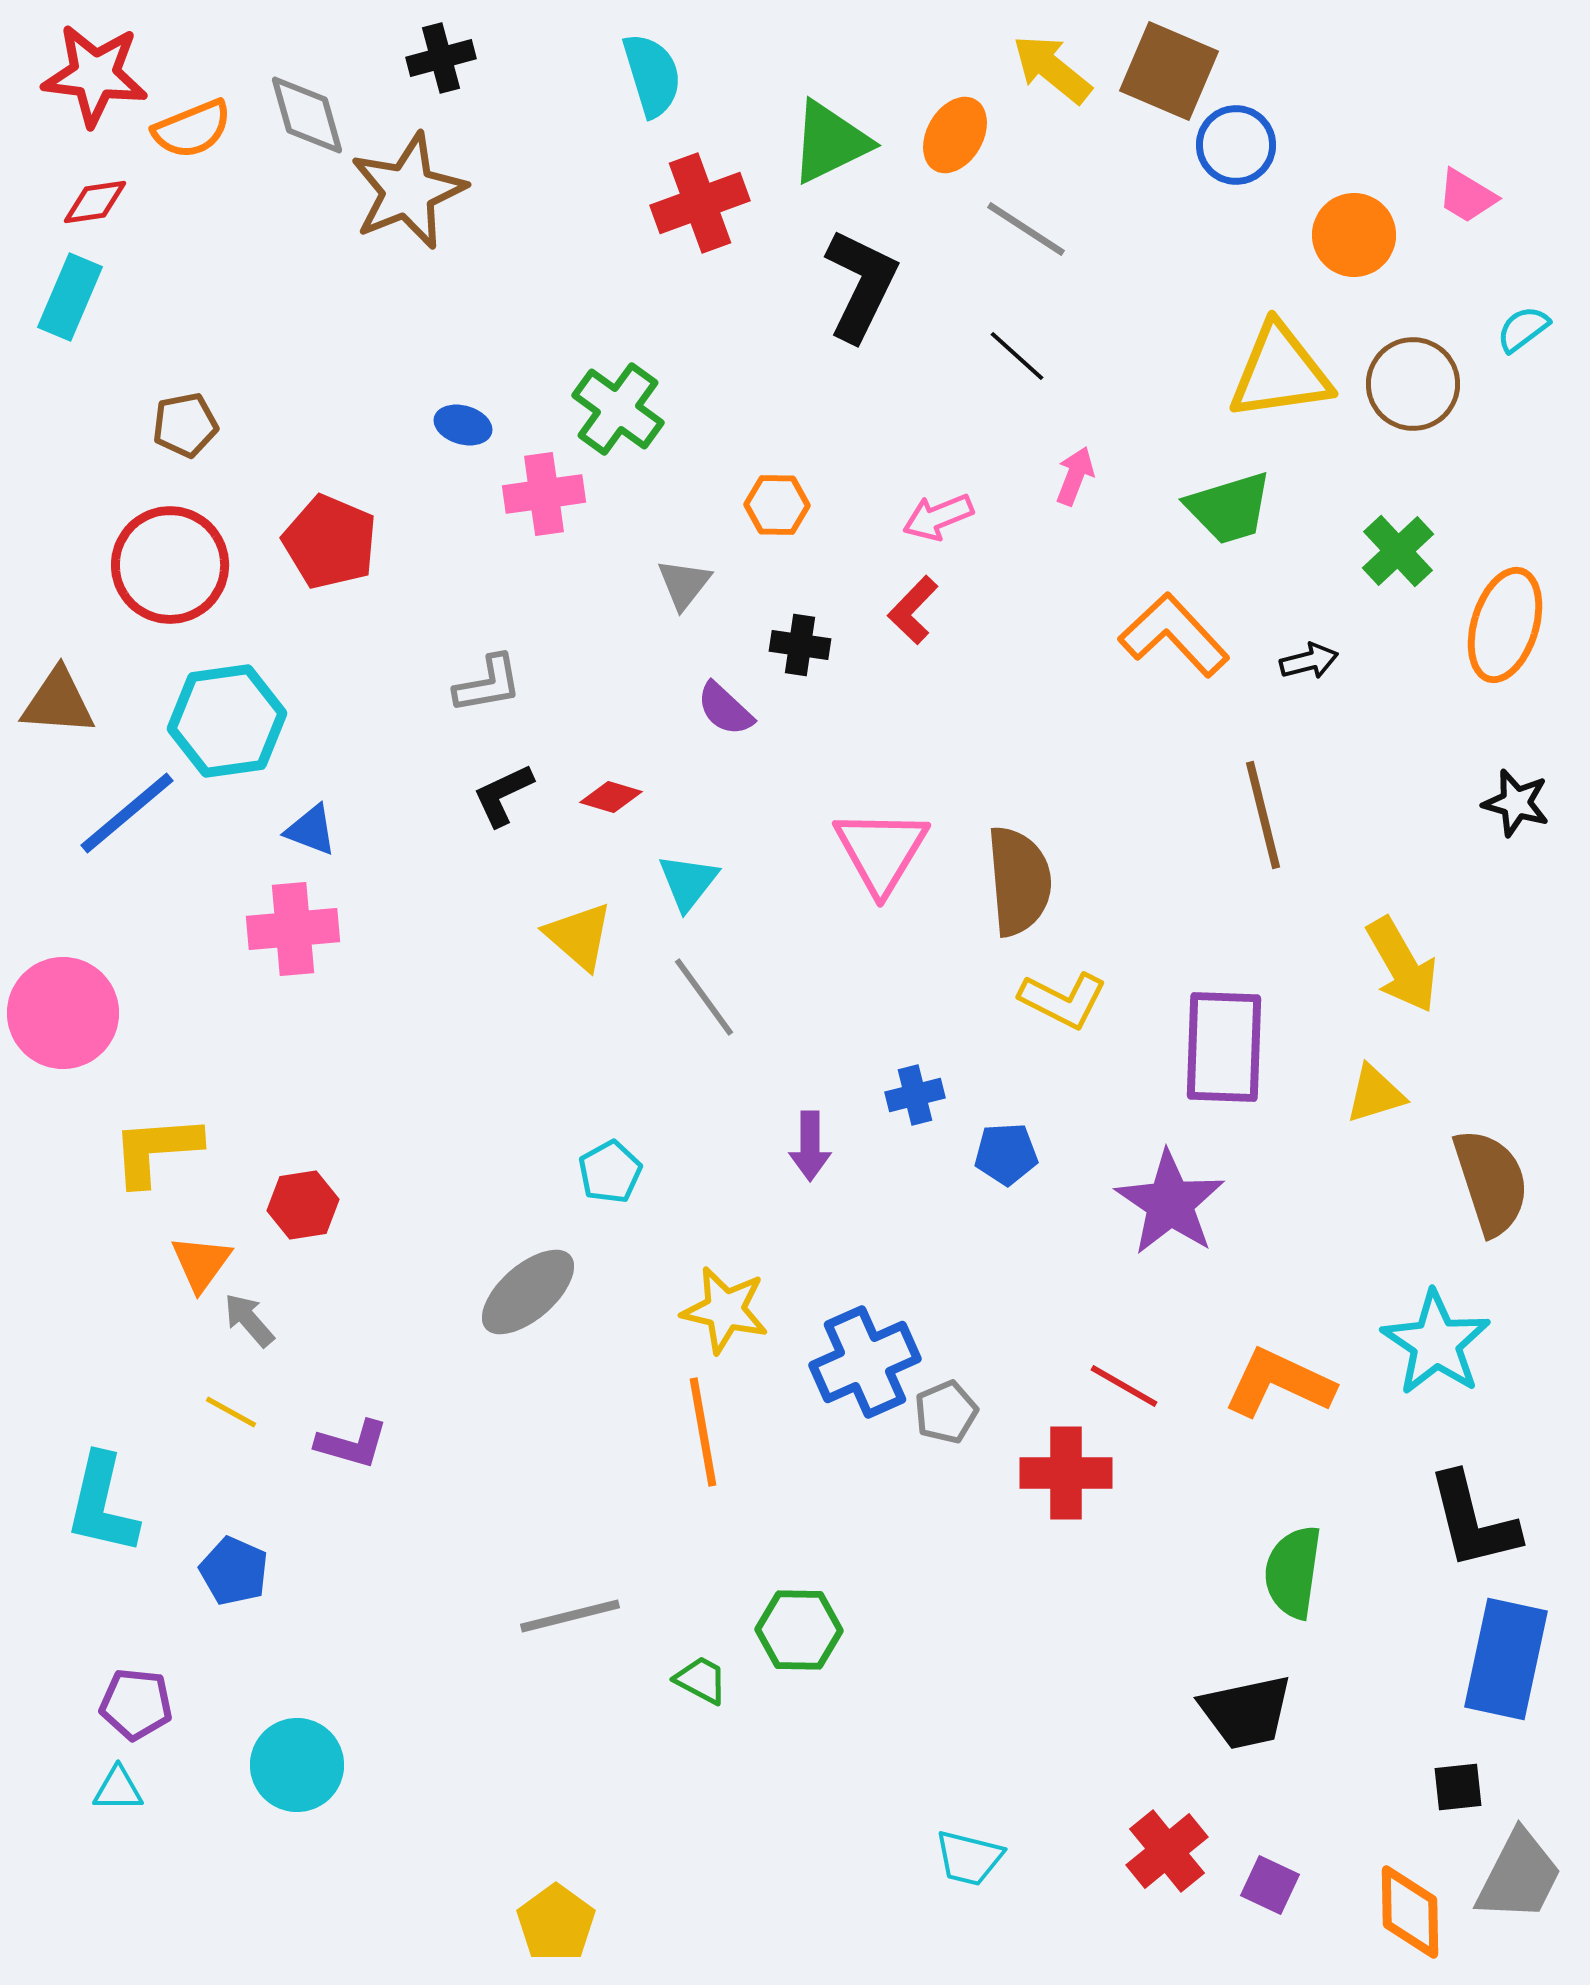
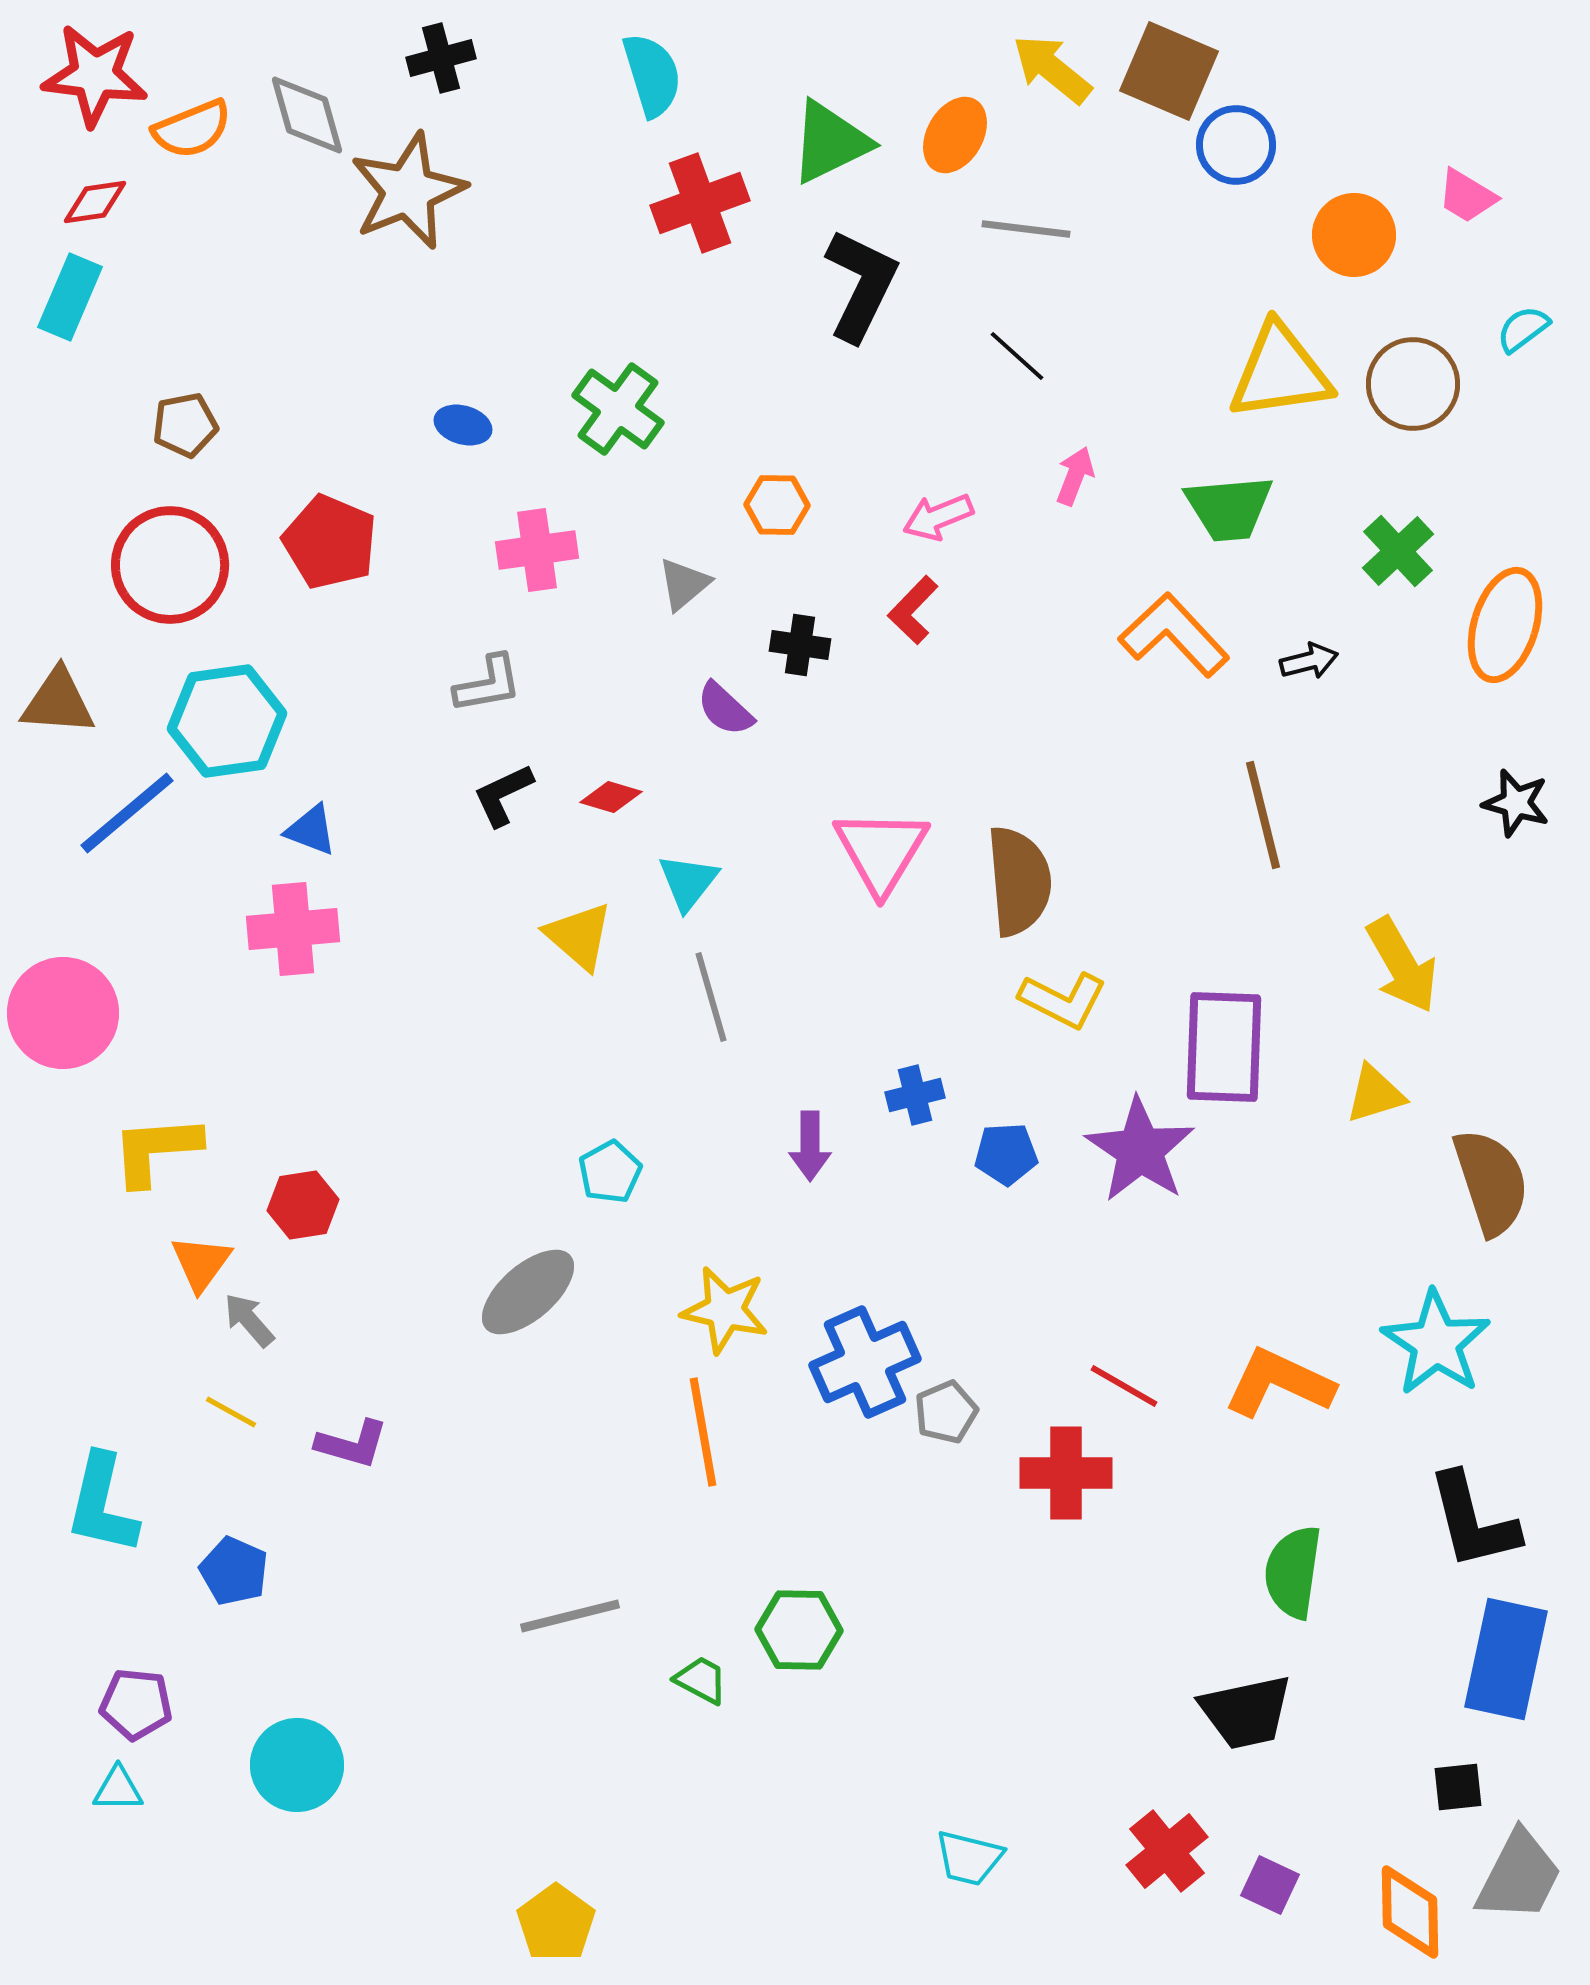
gray line at (1026, 229): rotated 26 degrees counterclockwise
pink cross at (544, 494): moved 7 px left, 56 px down
green trapezoid at (1229, 508): rotated 12 degrees clockwise
gray triangle at (684, 584): rotated 12 degrees clockwise
gray line at (704, 997): moved 7 px right; rotated 20 degrees clockwise
purple star at (1170, 1203): moved 30 px left, 53 px up
